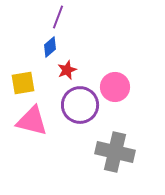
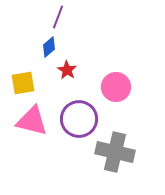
blue diamond: moved 1 px left
red star: rotated 18 degrees counterclockwise
pink circle: moved 1 px right
purple circle: moved 1 px left, 14 px down
